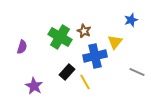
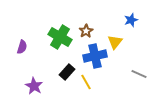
brown star: moved 2 px right; rotated 16 degrees clockwise
gray line: moved 2 px right, 2 px down
yellow line: moved 1 px right
